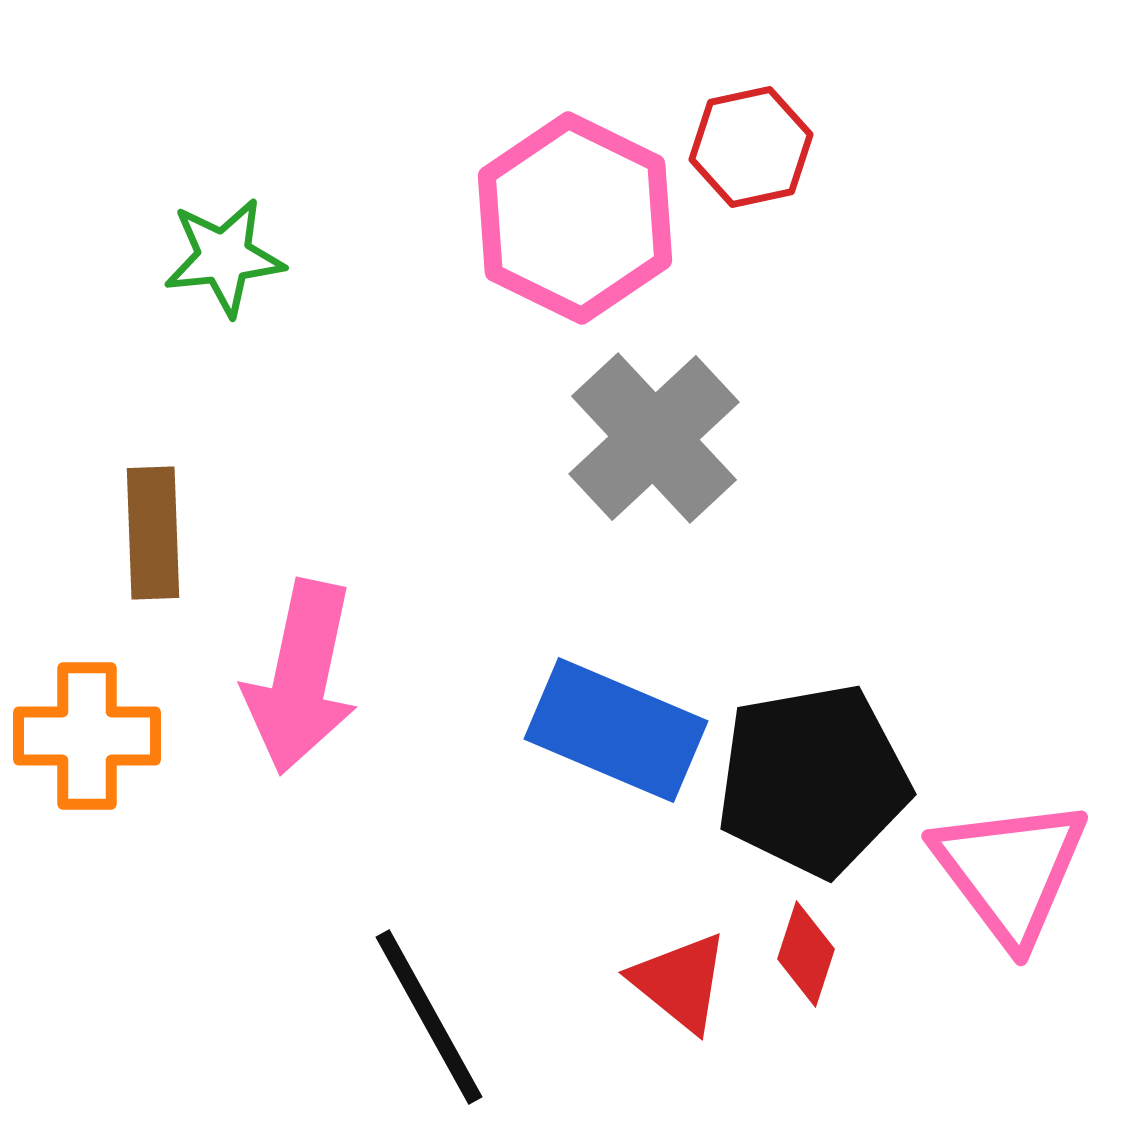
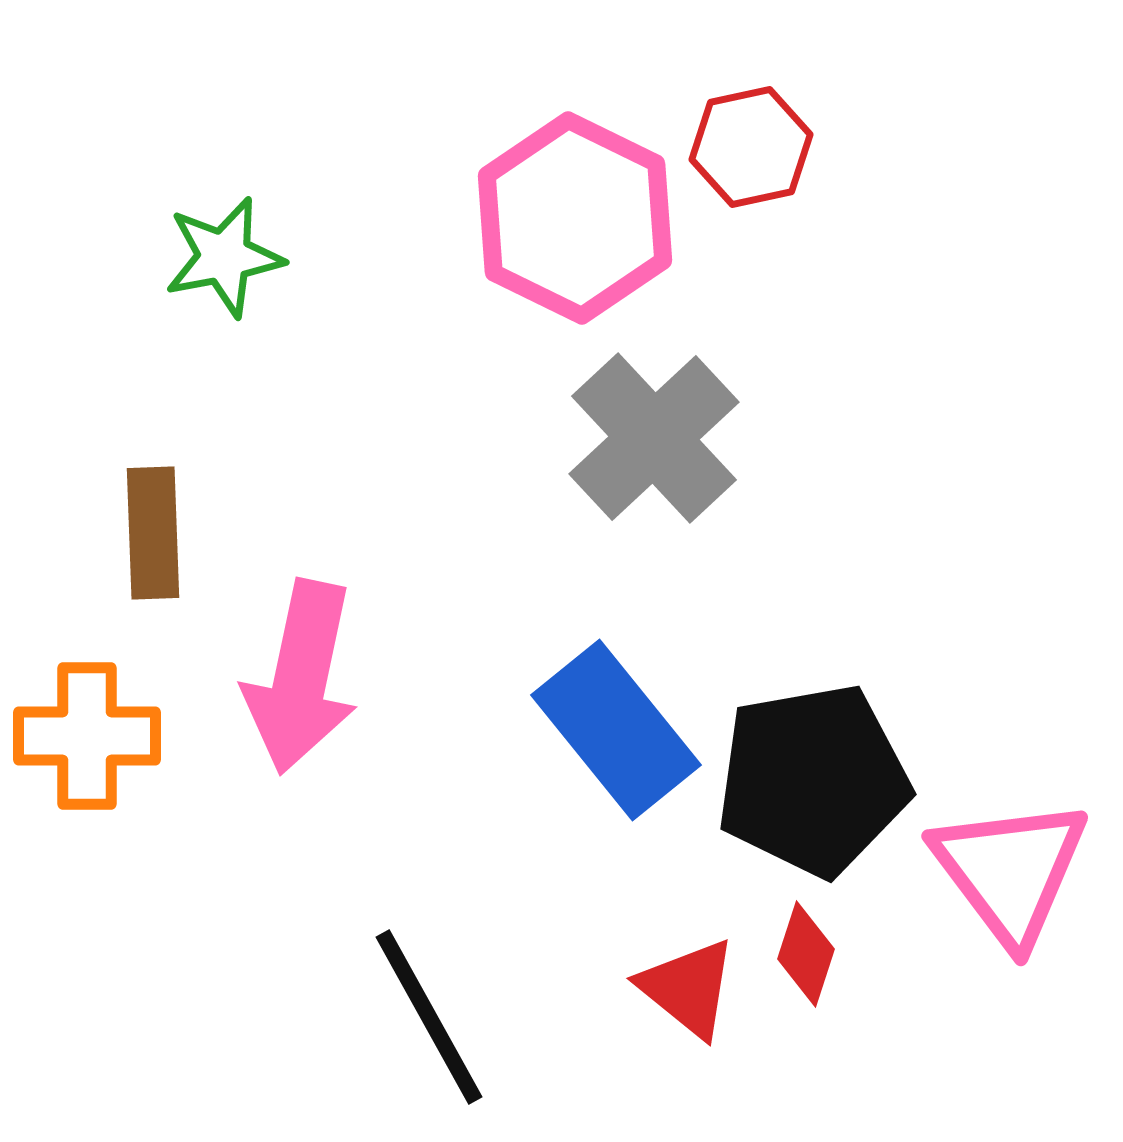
green star: rotated 5 degrees counterclockwise
blue rectangle: rotated 28 degrees clockwise
red triangle: moved 8 px right, 6 px down
